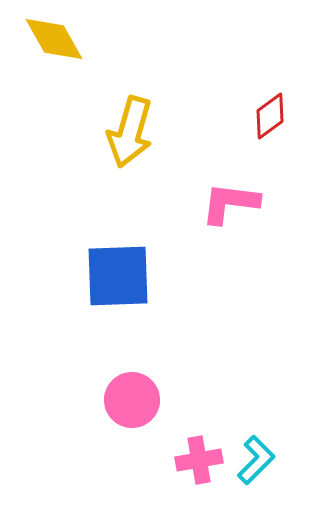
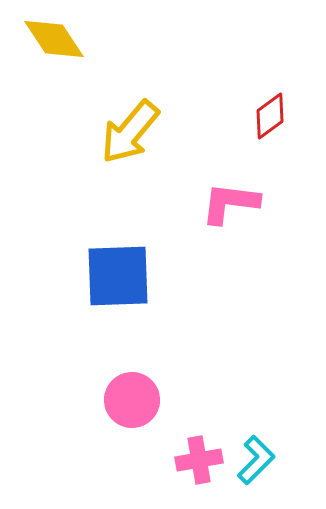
yellow diamond: rotated 4 degrees counterclockwise
yellow arrow: rotated 24 degrees clockwise
